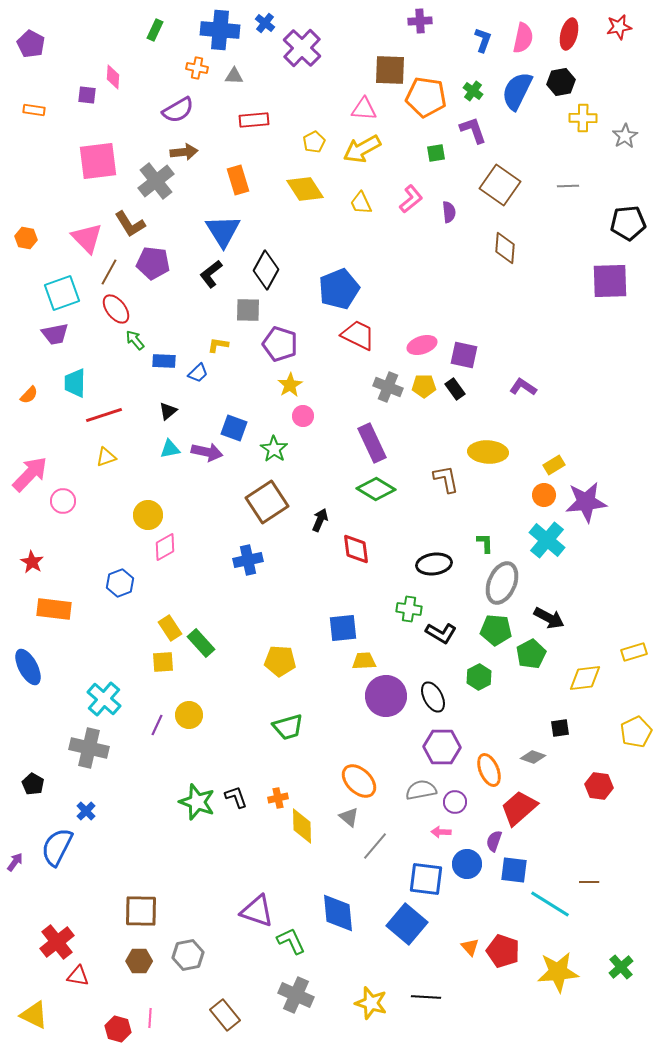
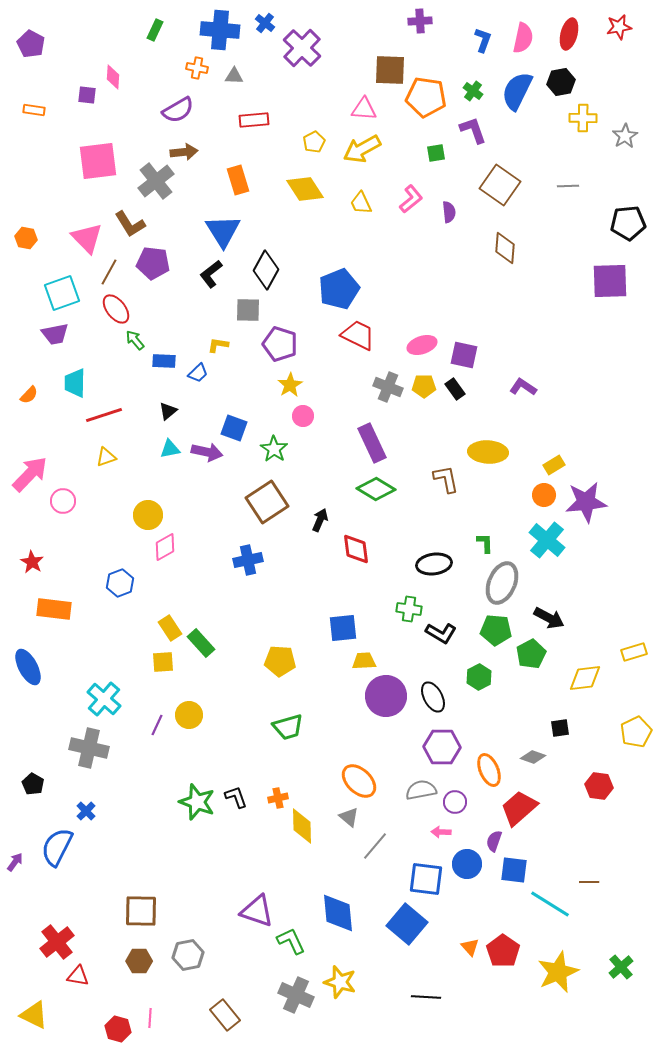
red pentagon at (503, 951): rotated 16 degrees clockwise
yellow star at (558, 972): rotated 18 degrees counterclockwise
yellow star at (371, 1003): moved 31 px left, 21 px up
